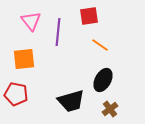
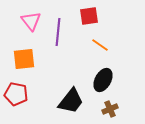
black trapezoid: rotated 36 degrees counterclockwise
brown cross: rotated 14 degrees clockwise
